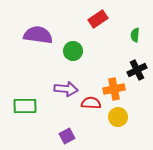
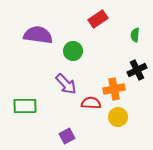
purple arrow: moved 5 px up; rotated 40 degrees clockwise
